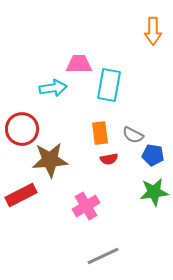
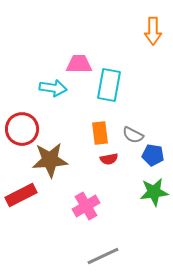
cyan arrow: rotated 16 degrees clockwise
